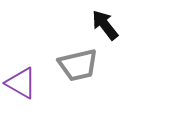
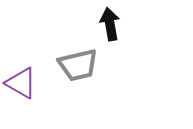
black arrow: moved 5 px right, 1 px up; rotated 28 degrees clockwise
